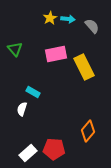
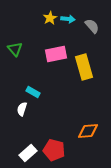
yellow rectangle: rotated 10 degrees clockwise
orange diamond: rotated 45 degrees clockwise
red pentagon: moved 1 px down; rotated 10 degrees clockwise
